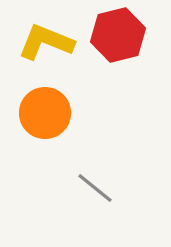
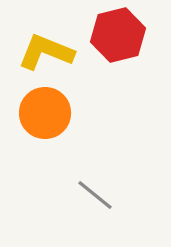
yellow L-shape: moved 10 px down
gray line: moved 7 px down
